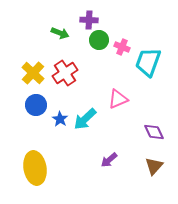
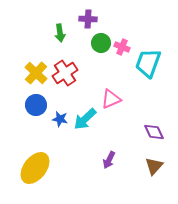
purple cross: moved 1 px left, 1 px up
green arrow: rotated 60 degrees clockwise
green circle: moved 2 px right, 3 px down
cyan trapezoid: moved 1 px down
yellow cross: moved 3 px right
pink triangle: moved 7 px left
blue star: rotated 21 degrees counterclockwise
purple arrow: rotated 24 degrees counterclockwise
yellow ellipse: rotated 48 degrees clockwise
